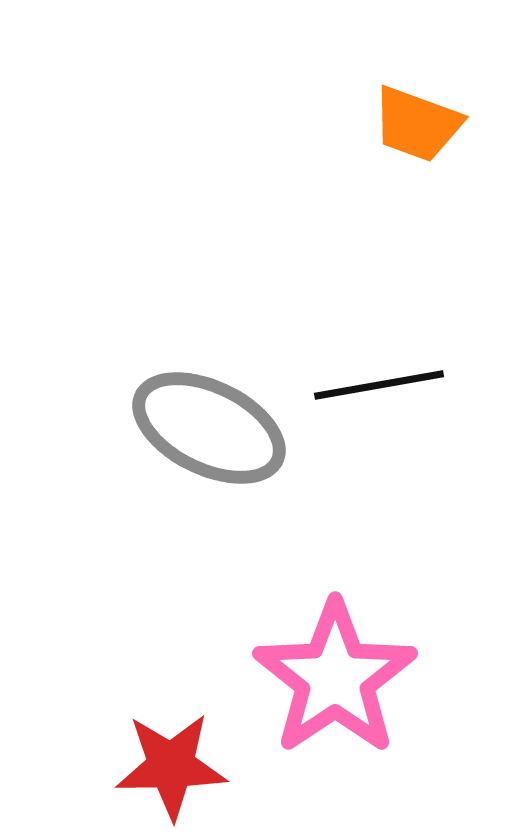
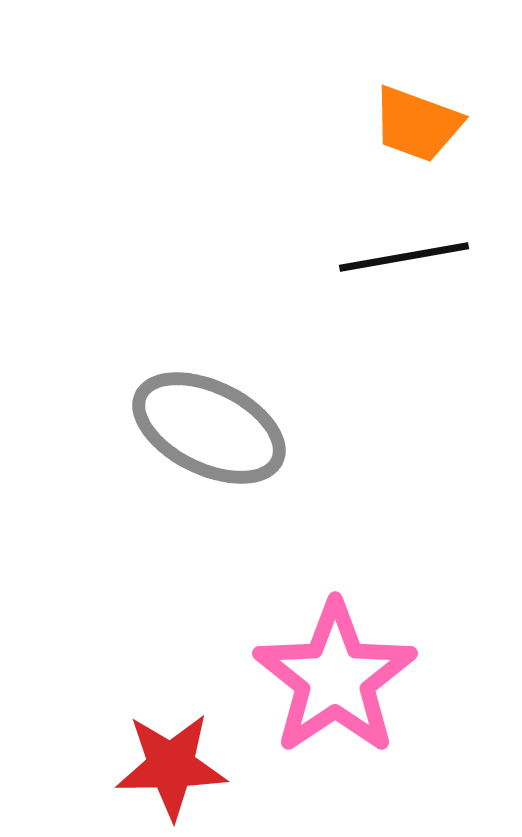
black line: moved 25 px right, 128 px up
